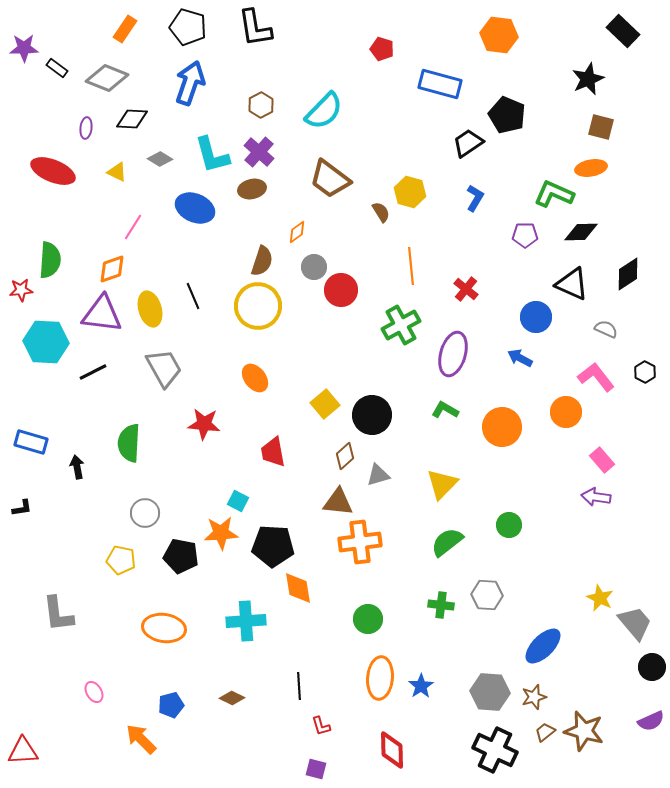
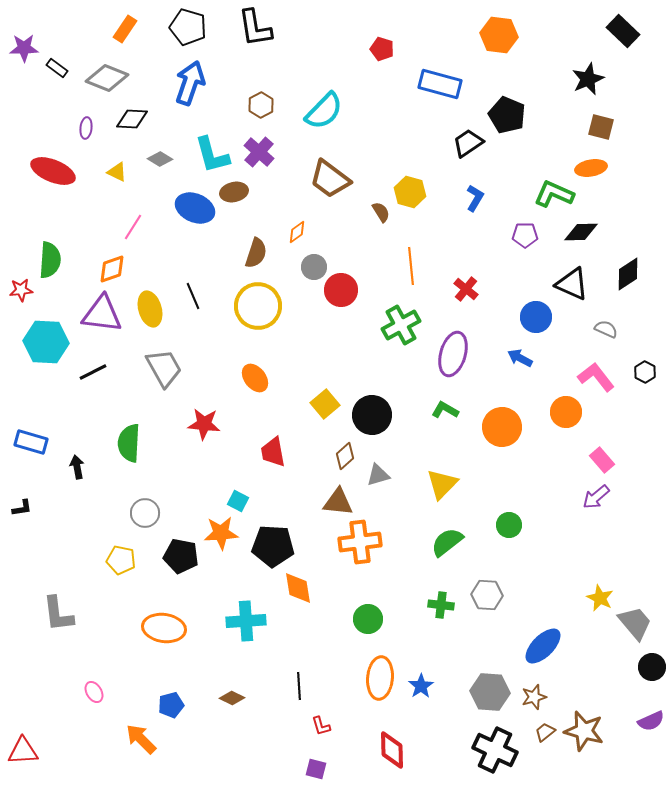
brown ellipse at (252, 189): moved 18 px left, 3 px down
brown semicircle at (262, 261): moved 6 px left, 8 px up
purple arrow at (596, 497): rotated 48 degrees counterclockwise
